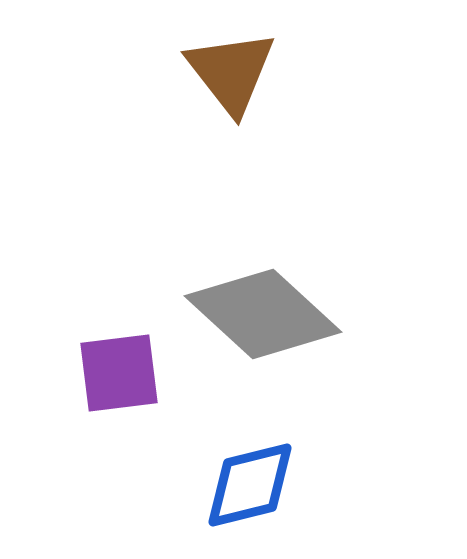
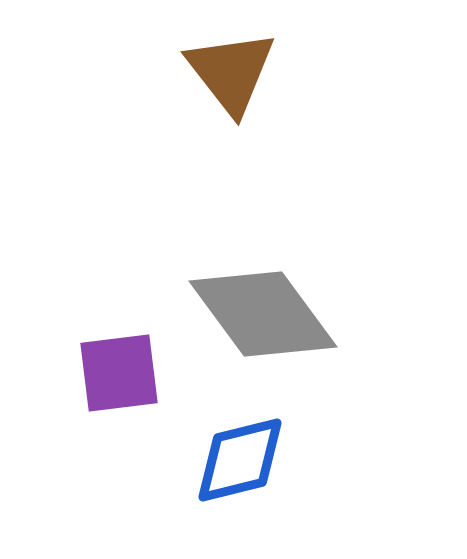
gray diamond: rotated 11 degrees clockwise
blue diamond: moved 10 px left, 25 px up
